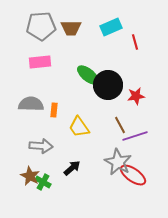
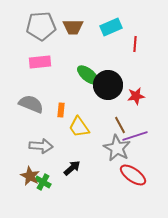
brown trapezoid: moved 2 px right, 1 px up
red line: moved 2 px down; rotated 21 degrees clockwise
gray semicircle: rotated 20 degrees clockwise
orange rectangle: moved 7 px right
gray star: moved 1 px left, 14 px up
